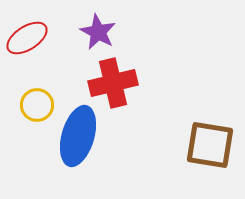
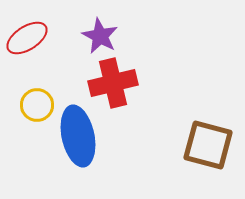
purple star: moved 2 px right, 4 px down
blue ellipse: rotated 28 degrees counterclockwise
brown square: moved 2 px left; rotated 6 degrees clockwise
